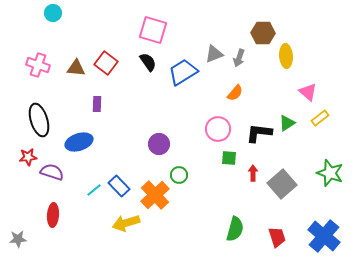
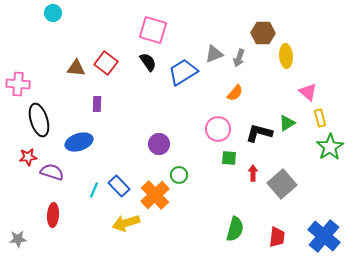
pink cross: moved 20 px left, 19 px down; rotated 15 degrees counterclockwise
yellow rectangle: rotated 66 degrees counterclockwise
black L-shape: rotated 8 degrees clockwise
green star: moved 26 px up; rotated 20 degrees clockwise
cyan line: rotated 28 degrees counterclockwise
red trapezoid: rotated 25 degrees clockwise
